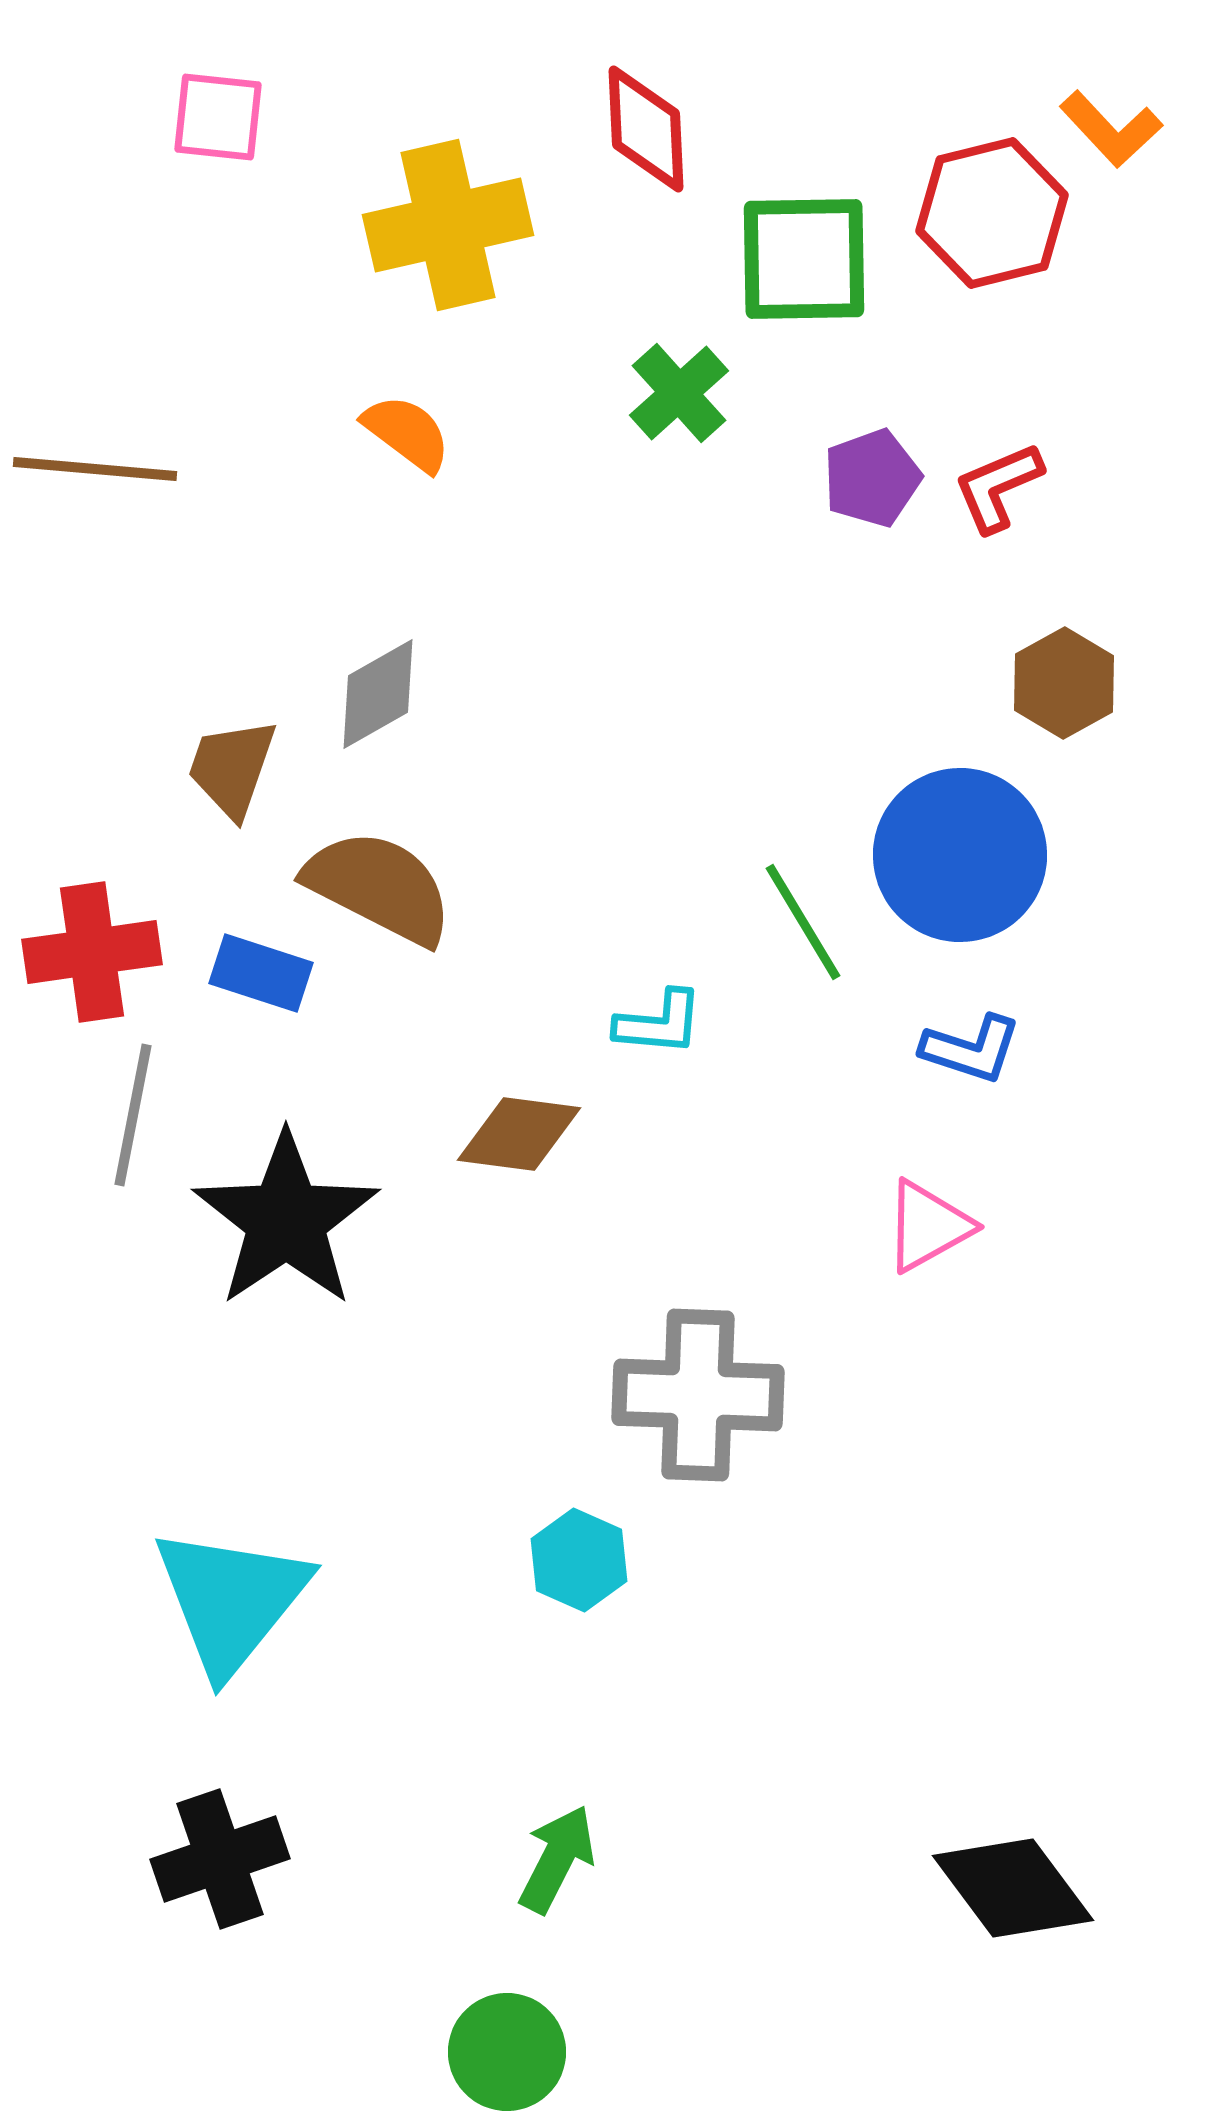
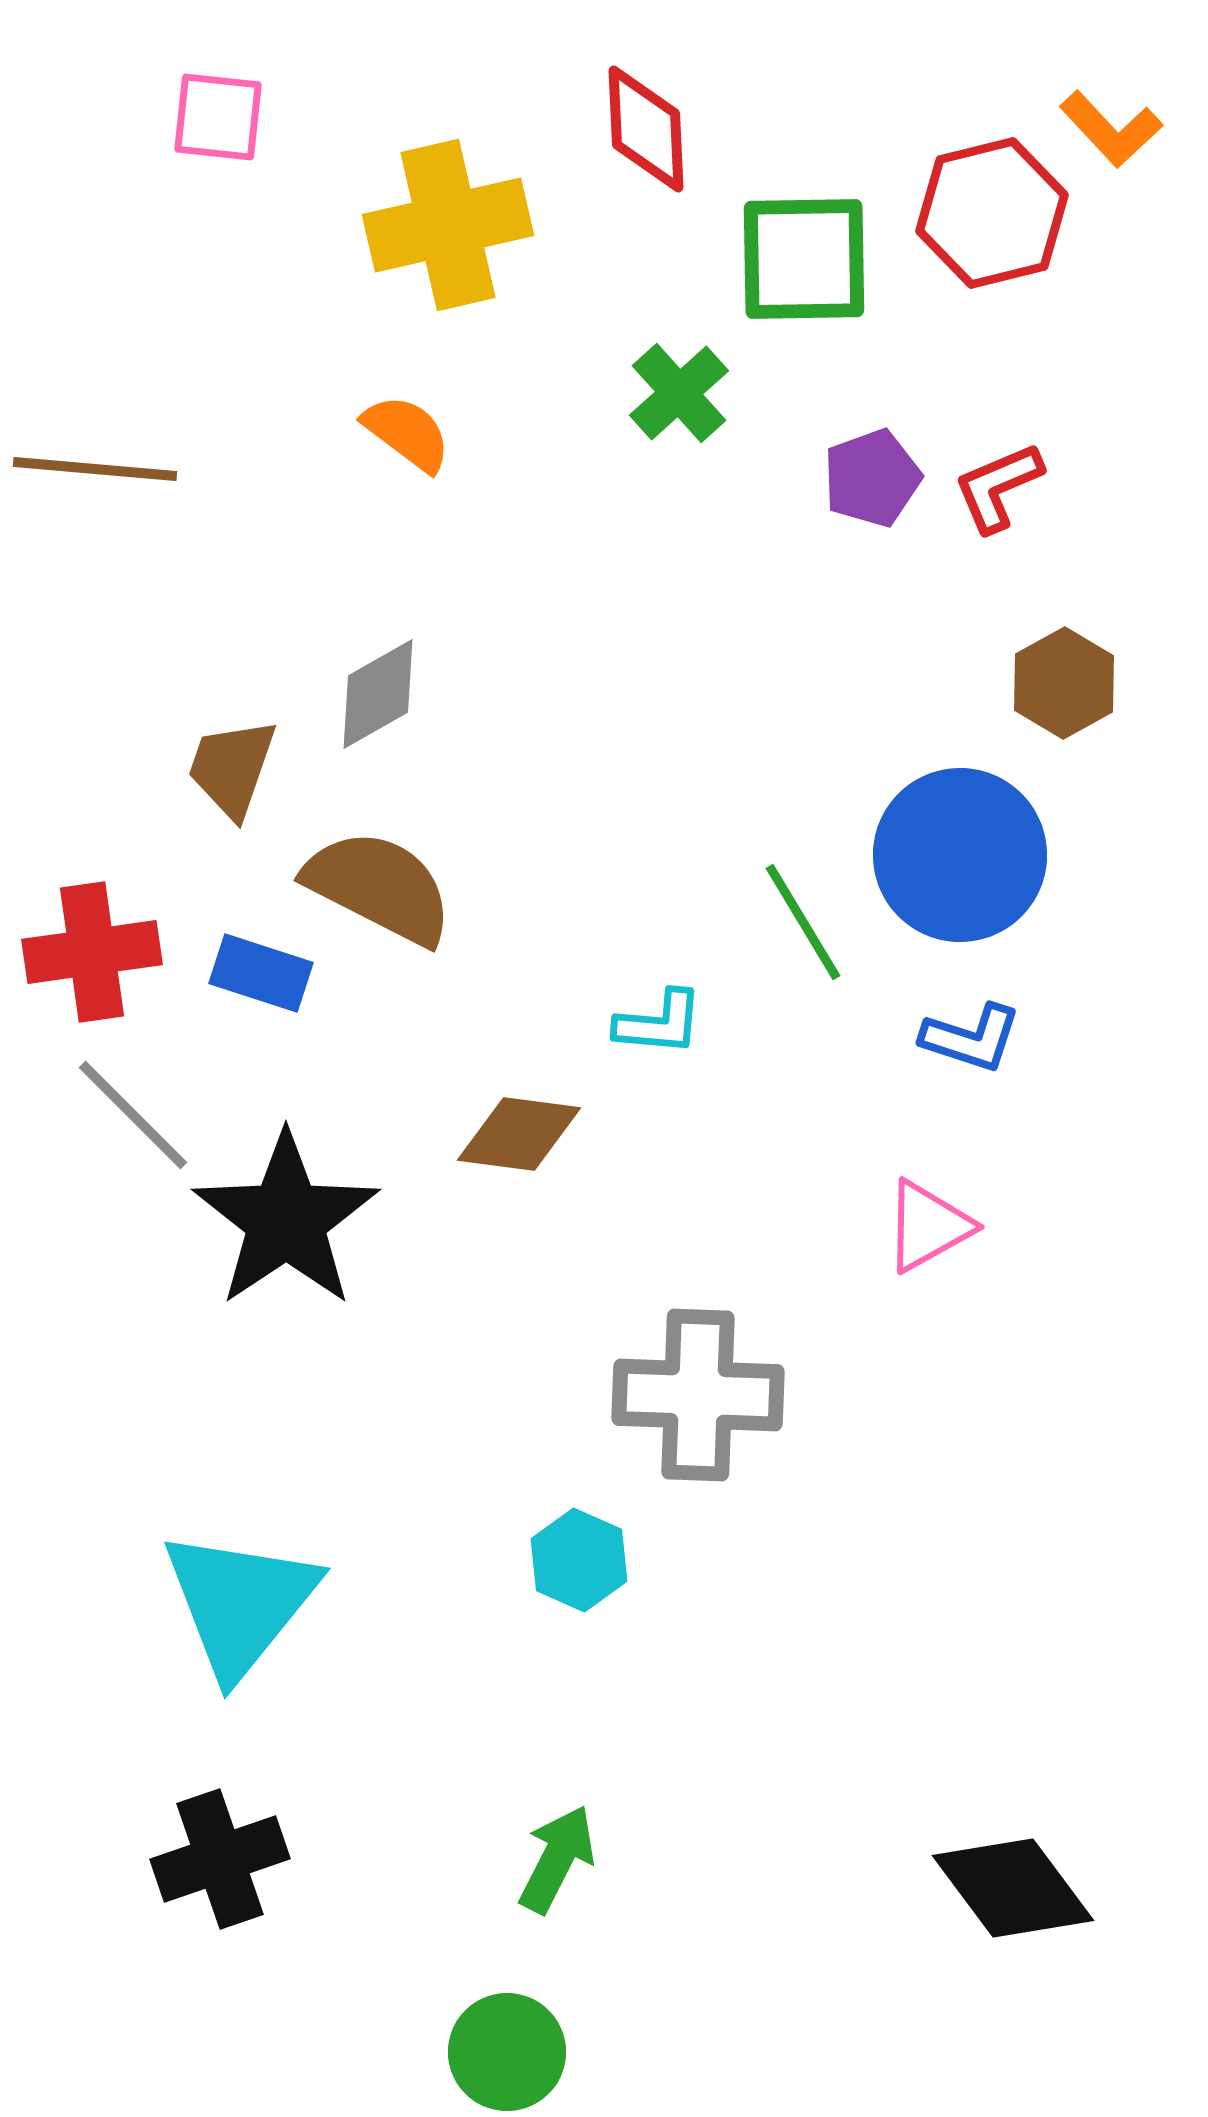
blue L-shape: moved 11 px up
gray line: rotated 56 degrees counterclockwise
cyan triangle: moved 9 px right, 3 px down
